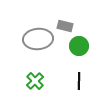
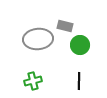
green circle: moved 1 px right, 1 px up
green cross: moved 2 px left; rotated 30 degrees clockwise
